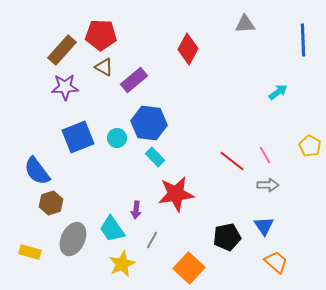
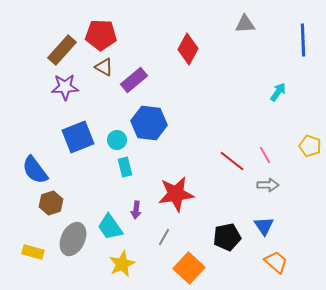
cyan arrow: rotated 18 degrees counterclockwise
cyan circle: moved 2 px down
yellow pentagon: rotated 10 degrees counterclockwise
cyan rectangle: moved 30 px left, 10 px down; rotated 30 degrees clockwise
blue semicircle: moved 2 px left, 1 px up
cyan trapezoid: moved 2 px left, 2 px up
gray line: moved 12 px right, 3 px up
yellow rectangle: moved 3 px right
